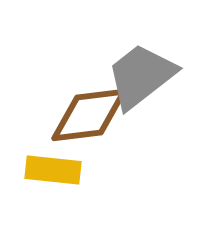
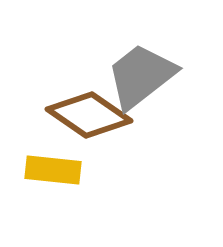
brown diamond: rotated 42 degrees clockwise
